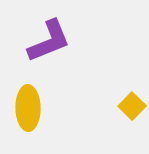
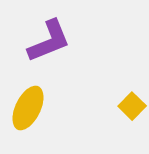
yellow ellipse: rotated 27 degrees clockwise
